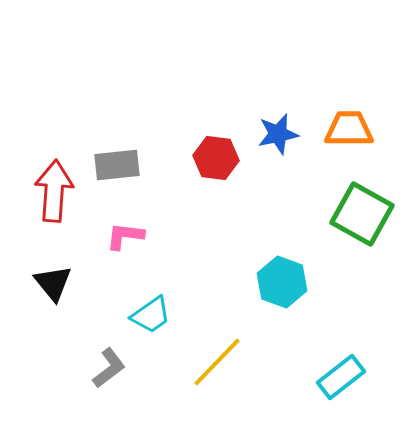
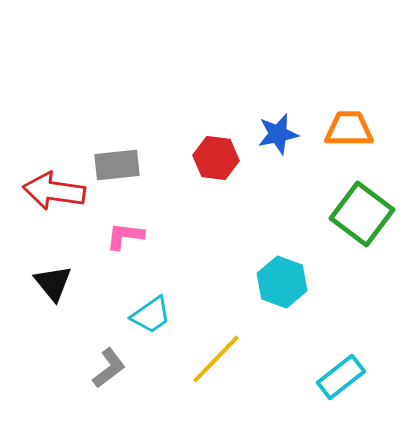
red arrow: rotated 86 degrees counterclockwise
green square: rotated 8 degrees clockwise
yellow line: moved 1 px left, 3 px up
